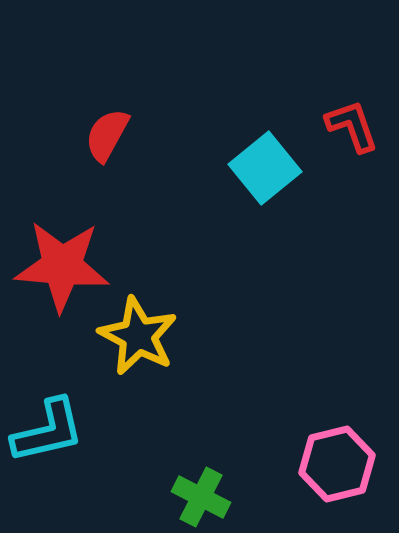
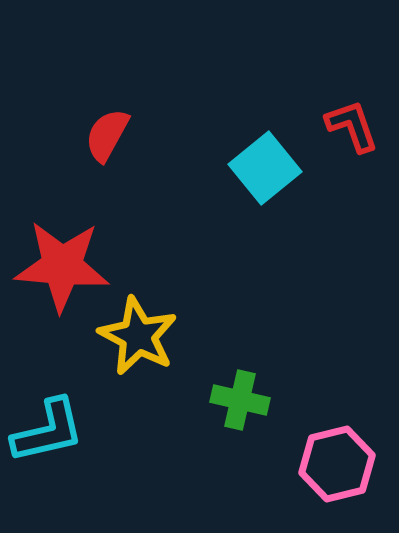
green cross: moved 39 px right, 97 px up; rotated 14 degrees counterclockwise
